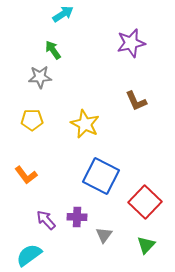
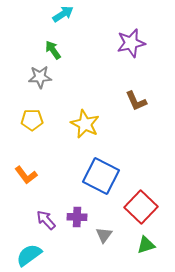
red square: moved 4 px left, 5 px down
green triangle: rotated 30 degrees clockwise
